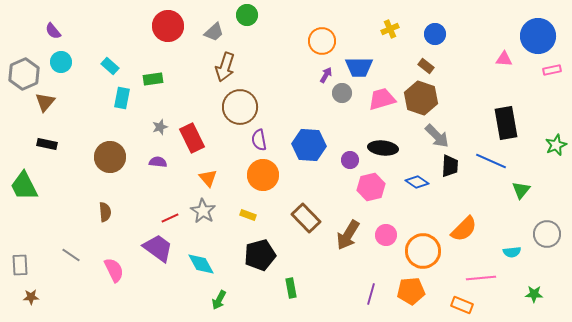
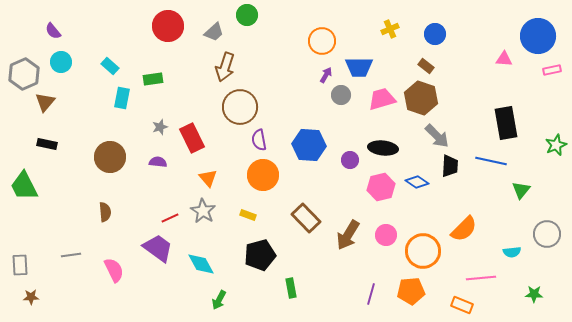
gray circle at (342, 93): moved 1 px left, 2 px down
blue line at (491, 161): rotated 12 degrees counterclockwise
pink hexagon at (371, 187): moved 10 px right
gray line at (71, 255): rotated 42 degrees counterclockwise
